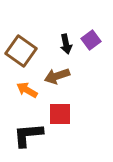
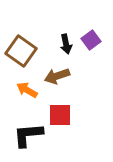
red square: moved 1 px down
